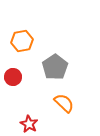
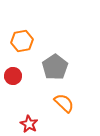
red circle: moved 1 px up
